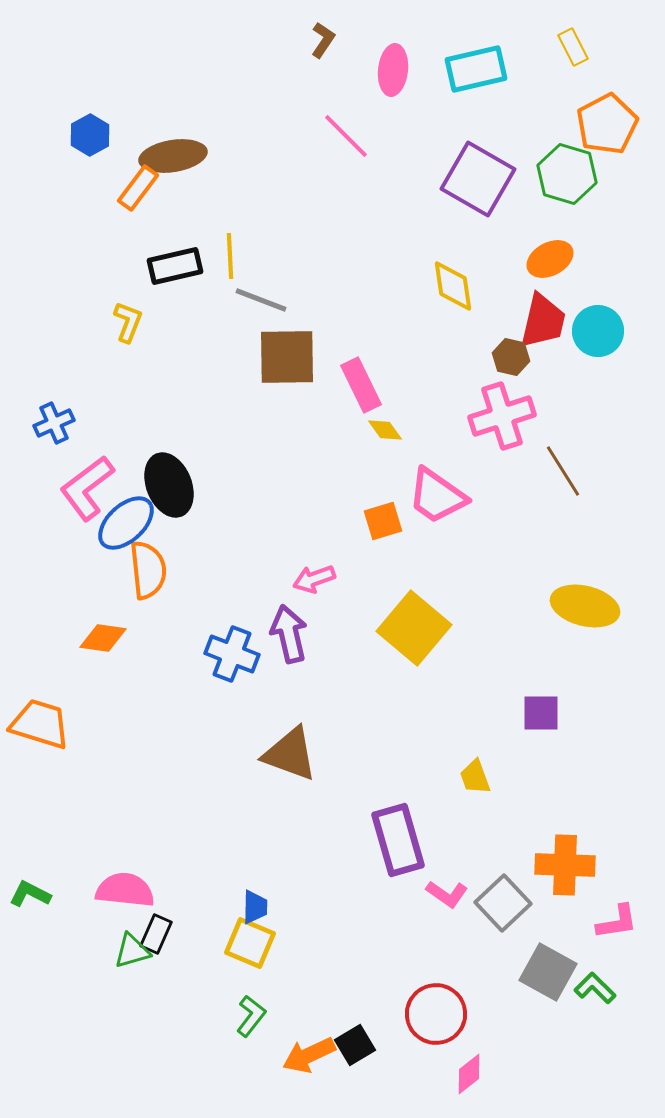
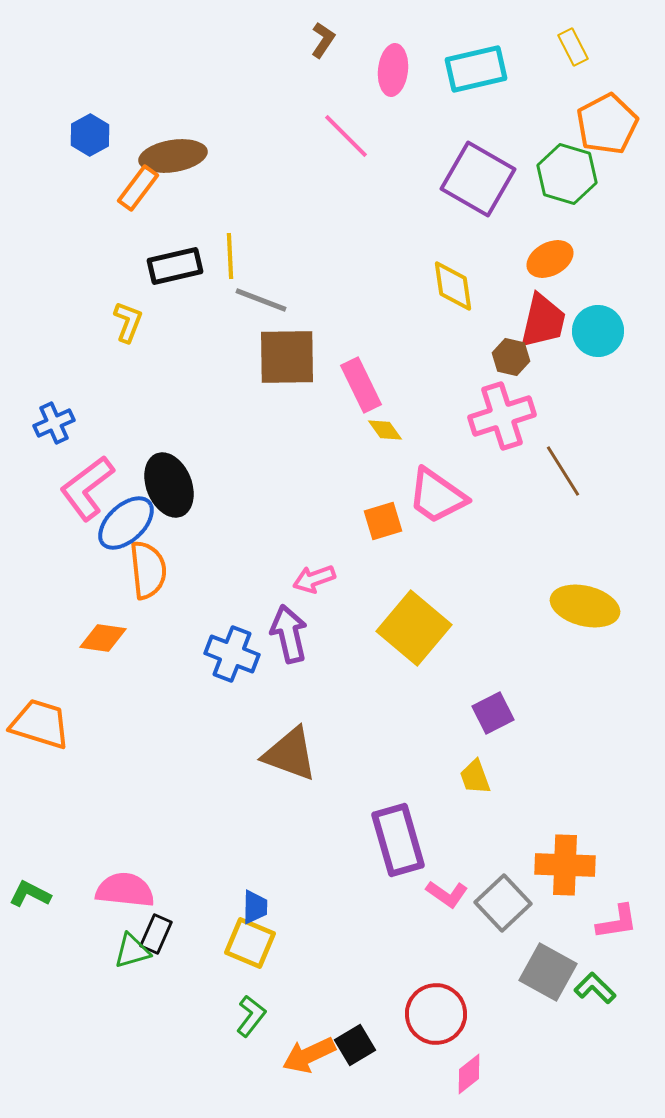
purple square at (541, 713): moved 48 px left; rotated 27 degrees counterclockwise
